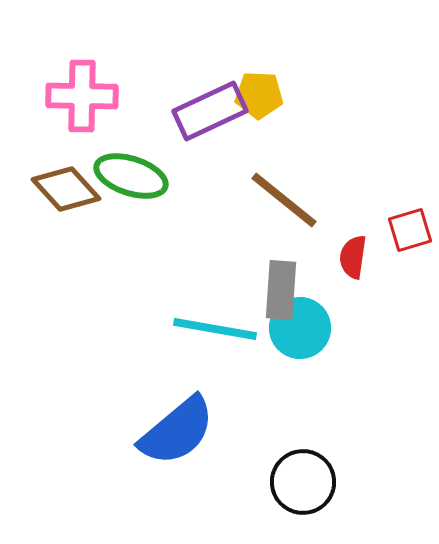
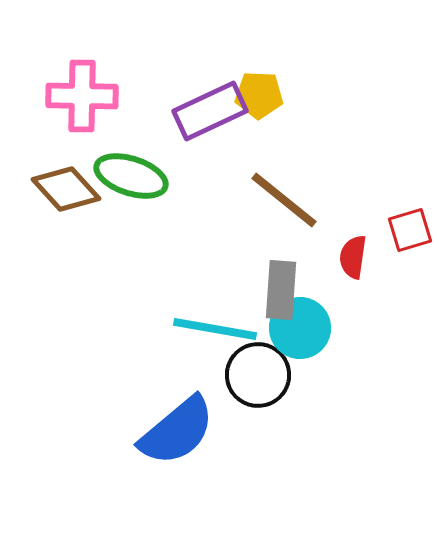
black circle: moved 45 px left, 107 px up
